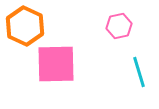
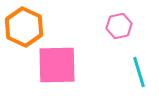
orange hexagon: moved 1 px left, 1 px down
pink square: moved 1 px right, 1 px down
